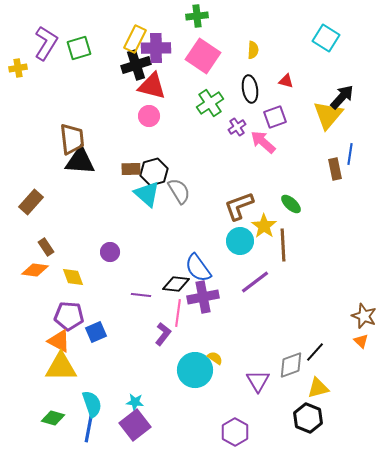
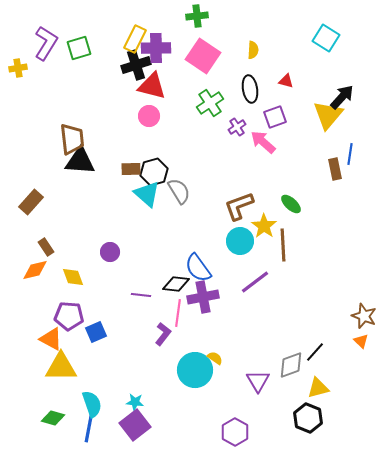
orange diamond at (35, 270): rotated 20 degrees counterclockwise
orange triangle at (59, 341): moved 8 px left, 2 px up
